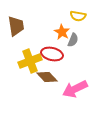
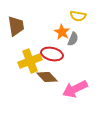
gray semicircle: moved 1 px up
